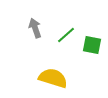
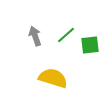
gray arrow: moved 8 px down
green square: moved 2 px left; rotated 18 degrees counterclockwise
